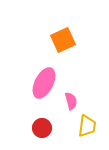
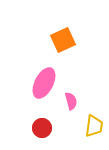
yellow trapezoid: moved 7 px right
